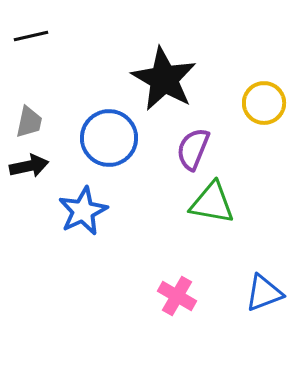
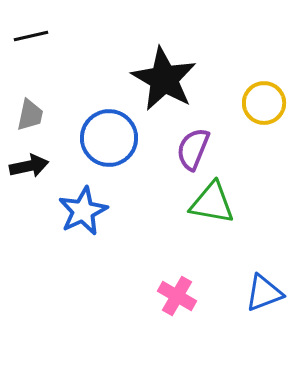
gray trapezoid: moved 1 px right, 7 px up
